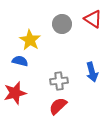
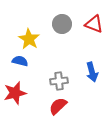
red triangle: moved 1 px right, 5 px down; rotated 12 degrees counterclockwise
yellow star: moved 1 px left, 1 px up
